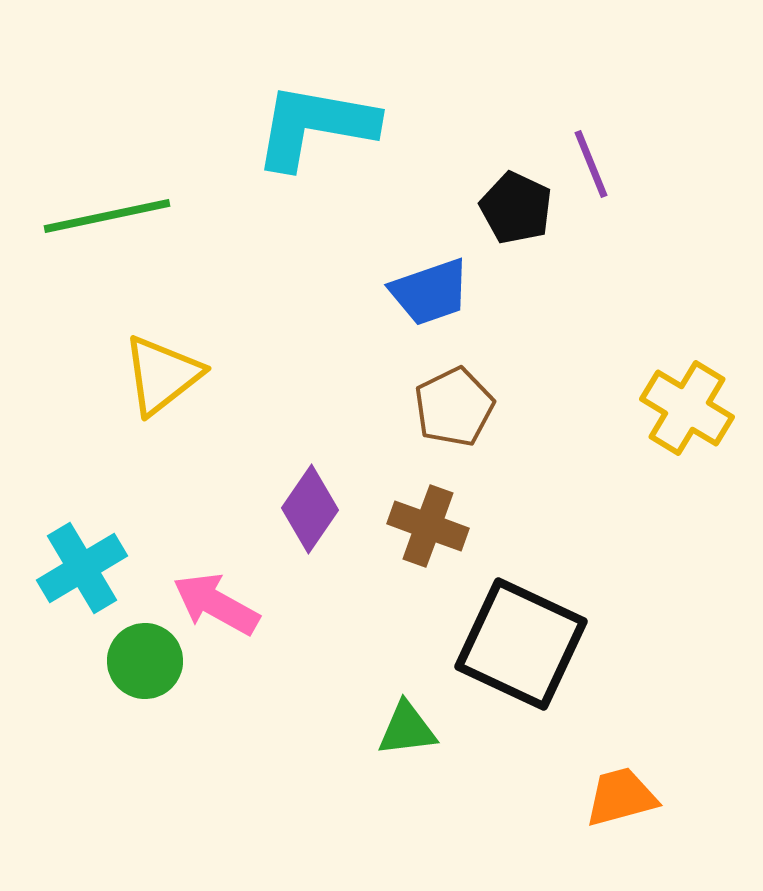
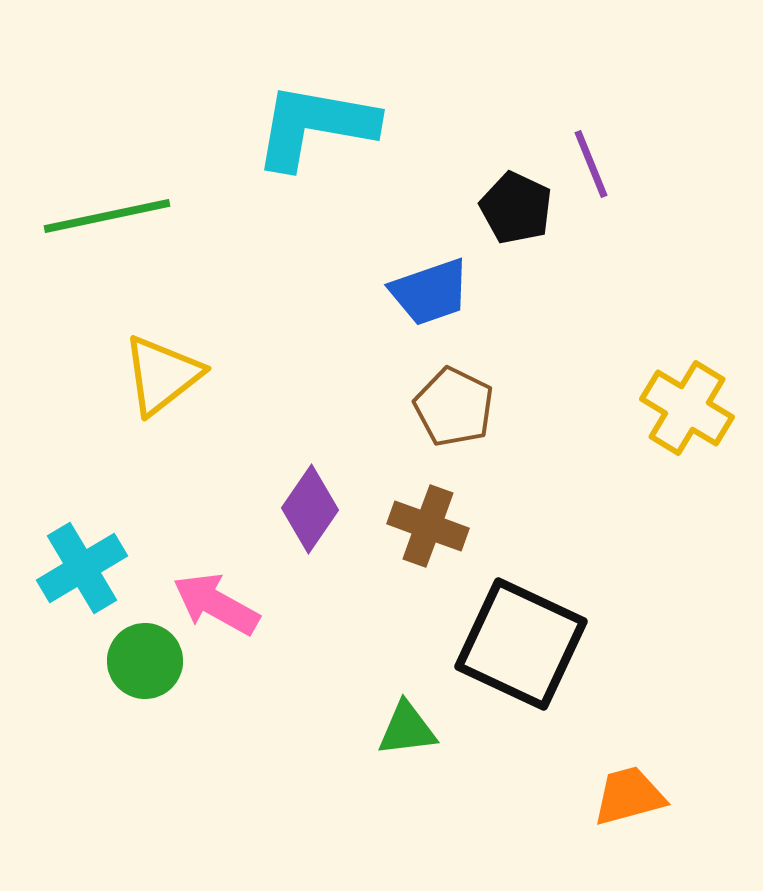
brown pentagon: rotated 20 degrees counterclockwise
orange trapezoid: moved 8 px right, 1 px up
